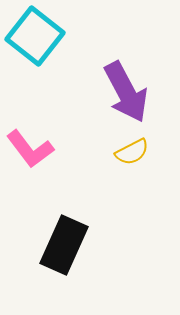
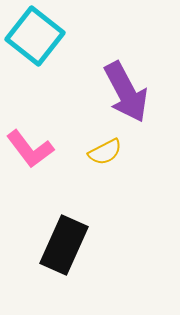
yellow semicircle: moved 27 px left
